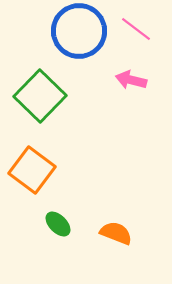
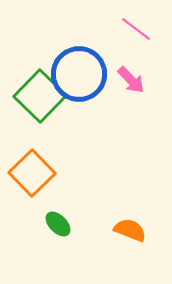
blue circle: moved 43 px down
pink arrow: rotated 148 degrees counterclockwise
orange square: moved 3 px down; rotated 9 degrees clockwise
orange semicircle: moved 14 px right, 3 px up
